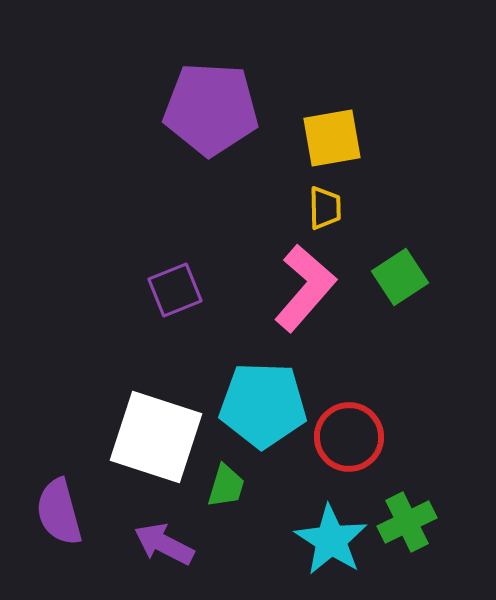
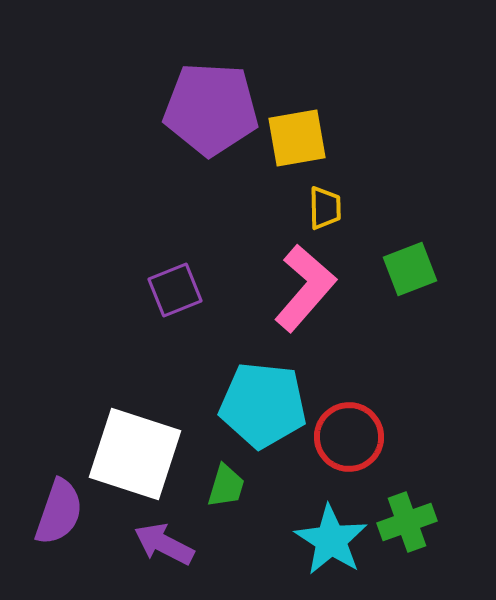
yellow square: moved 35 px left
green square: moved 10 px right, 8 px up; rotated 12 degrees clockwise
cyan pentagon: rotated 4 degrees clockwise
white square: moved 21 px left, 17 px down
purple semicircle: rotated 146 degrees counterclockwise
green cross: rotated 6 degrees clockwise
